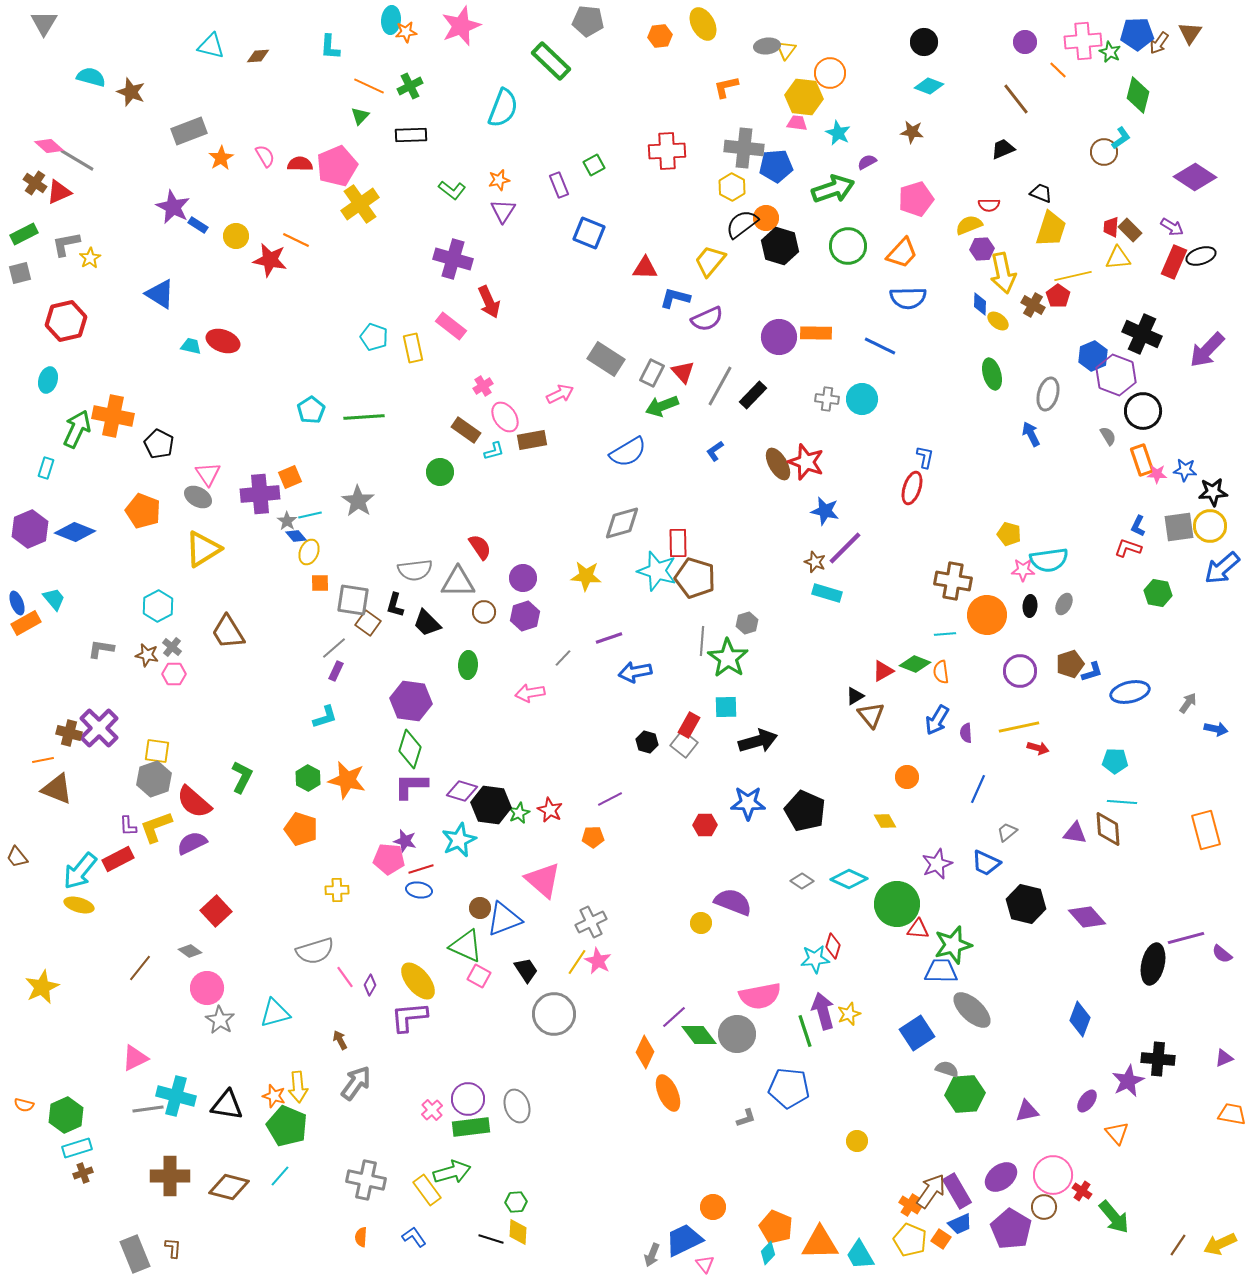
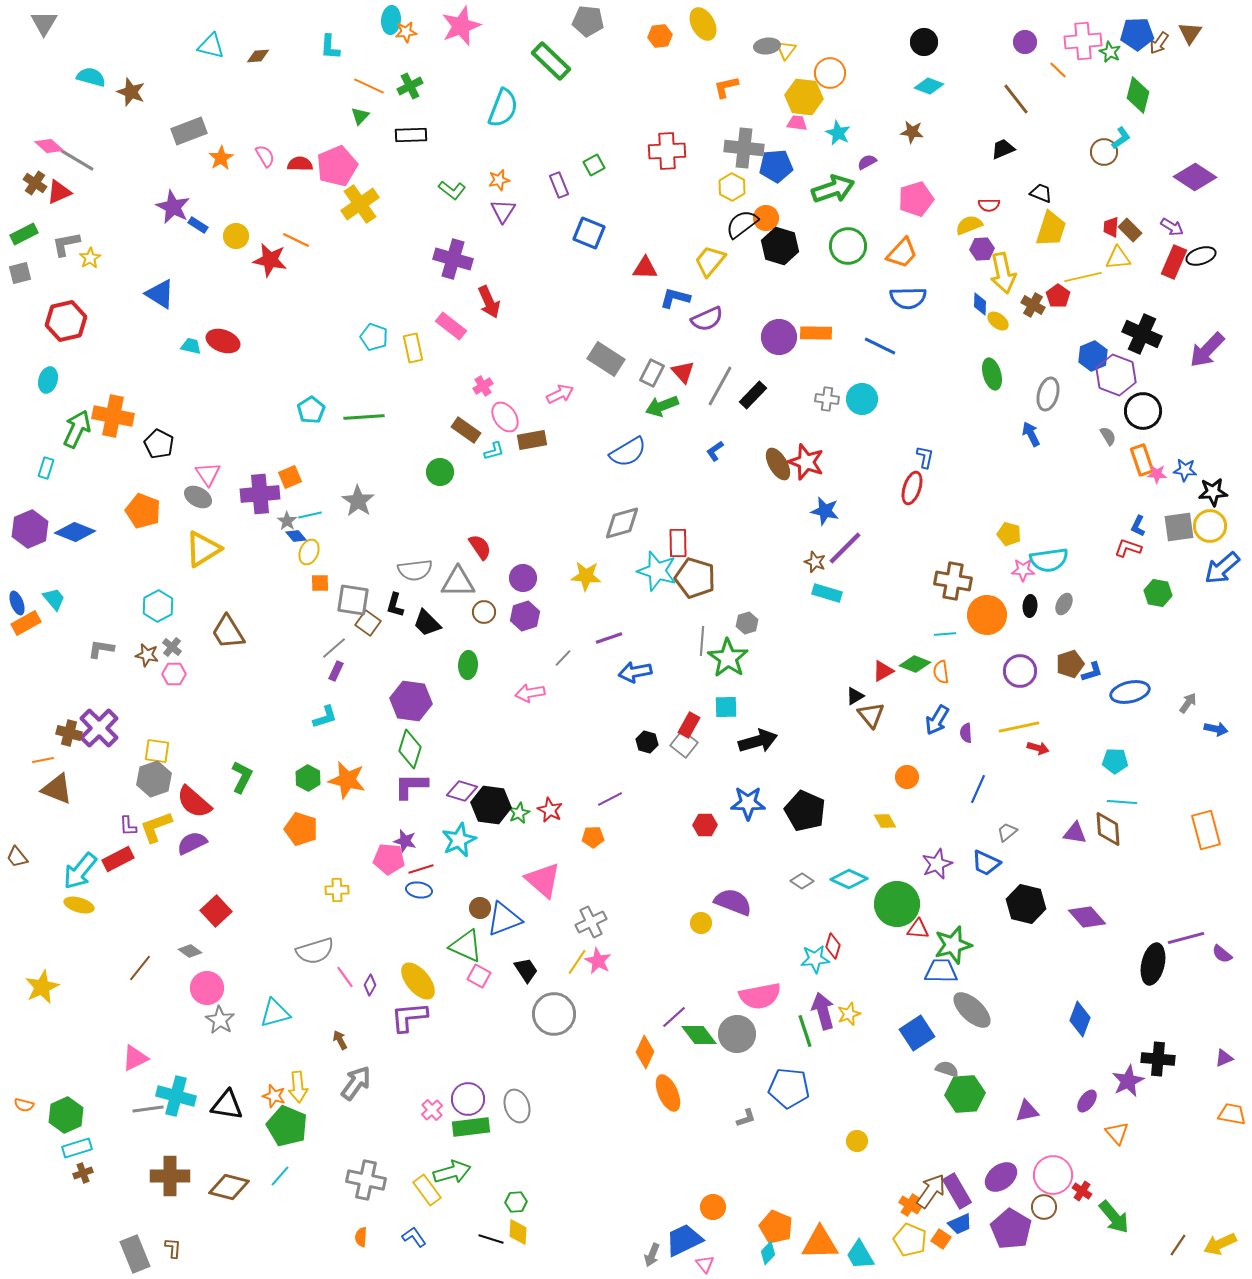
yellow line at (1073, 276): moved 10 px right, 1 px down
